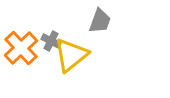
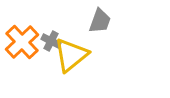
orange cross: moved 1 px right, 6 px up
